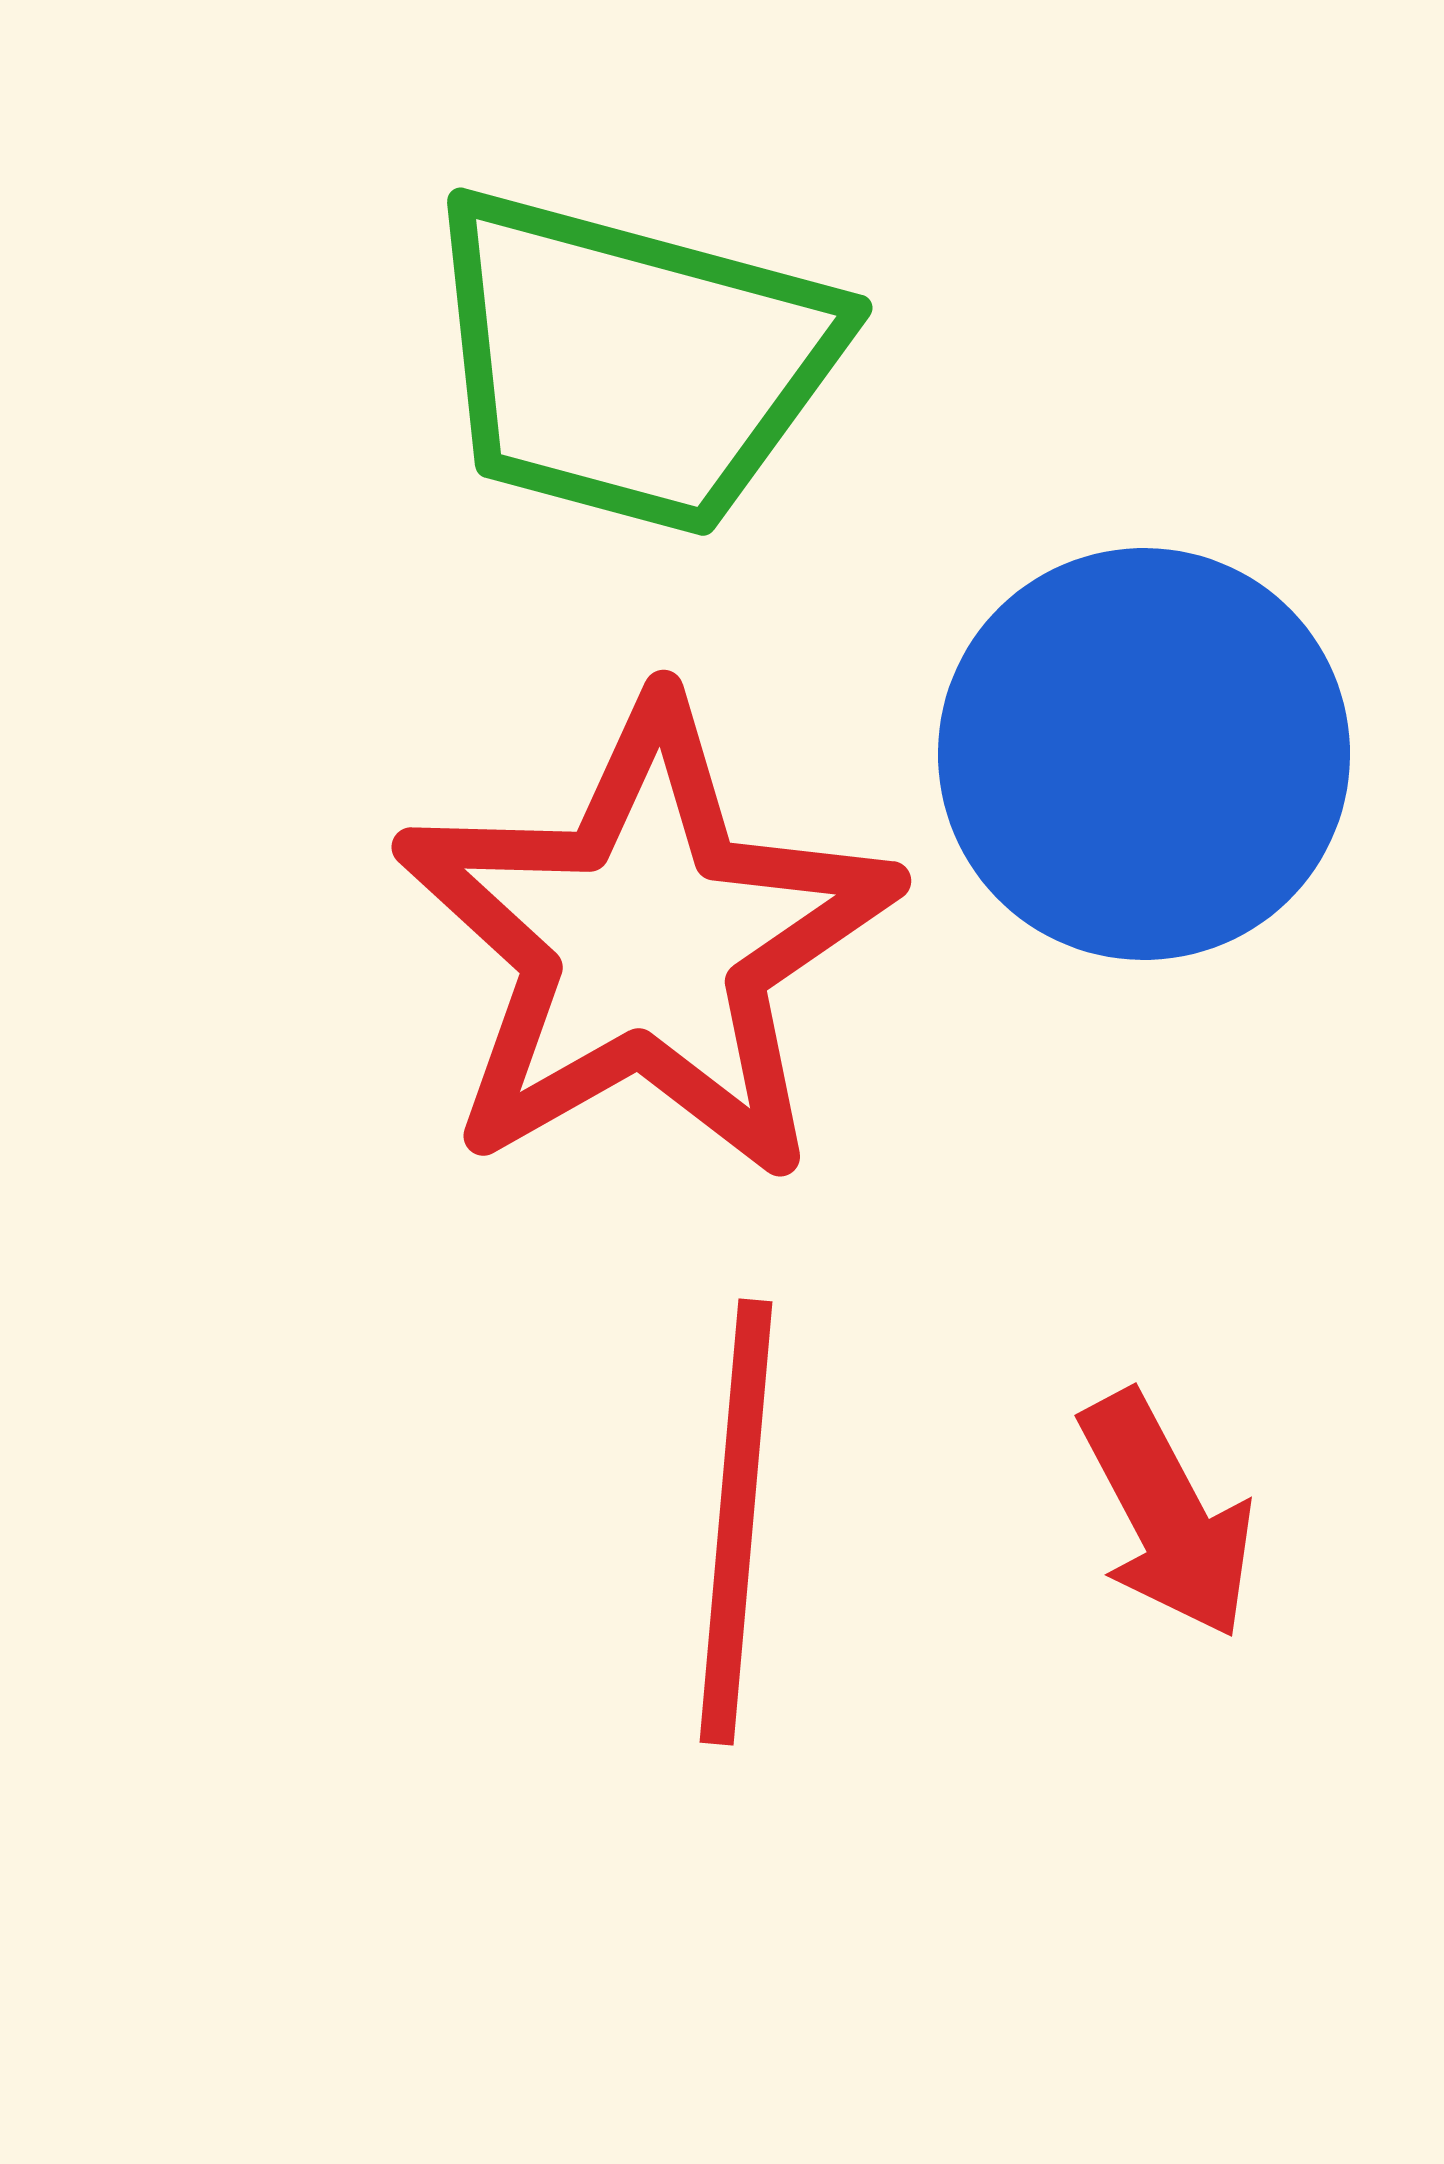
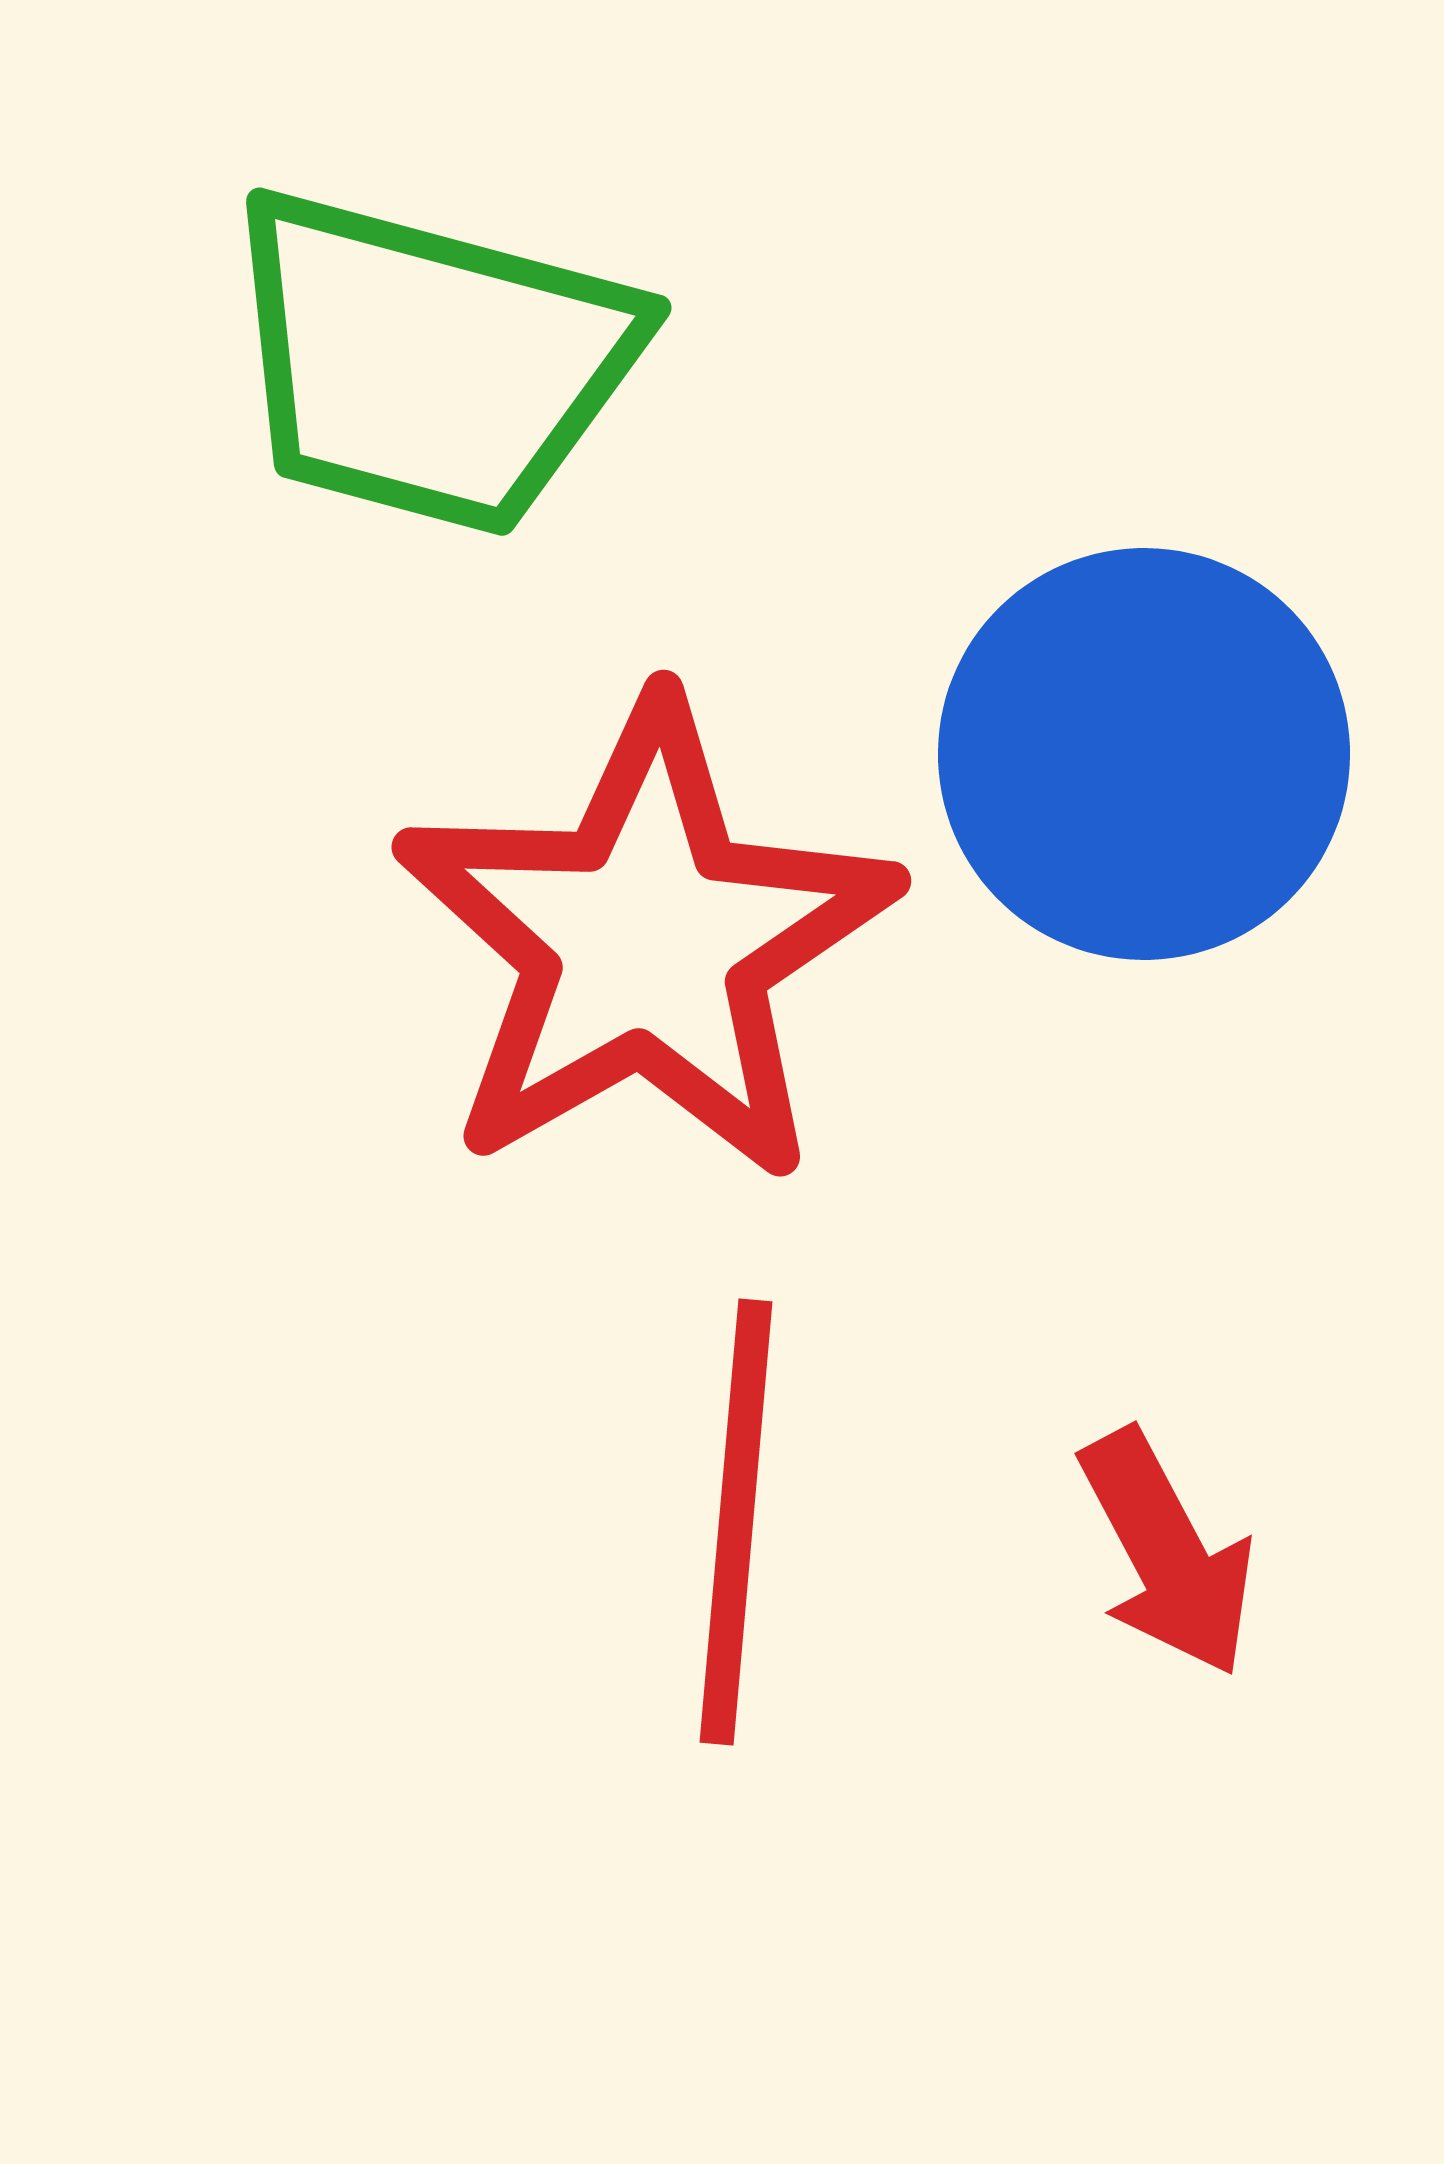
green trapezoid: moved 201 px left
red arrow: moved 38 px down
